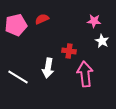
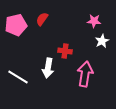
red semicircle: rotated 32 degrees counterclockwise
white star: rotated 16 degrees clockwise
red cross: moved 4 px left
pink arrow: rotated 15 degrees clockwise
